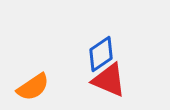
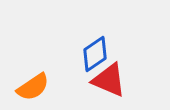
blue diamond: moved 6 px left
